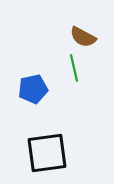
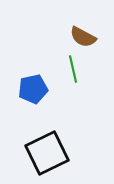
green line: moved 1 px left, 1 px down
black square: rotated 18 degrees counterclockwise
